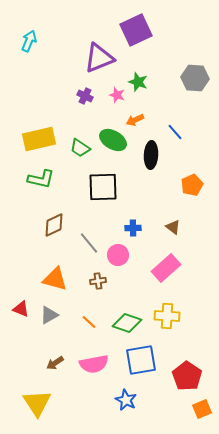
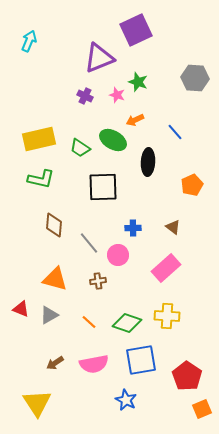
black ellipse: moved 3 px left, 7 px down
brown diamond: rotated 60 degrees counterclockwise
